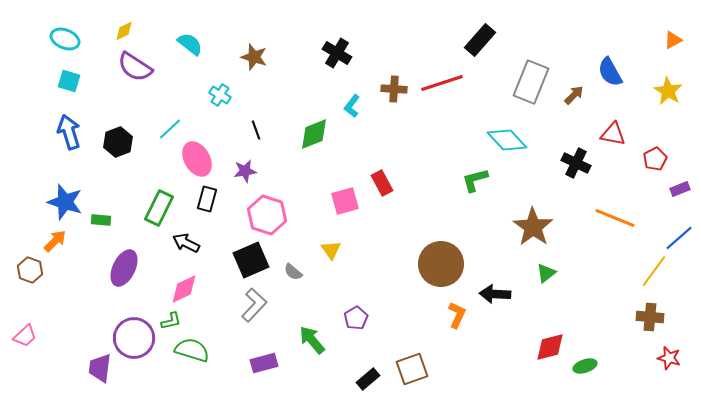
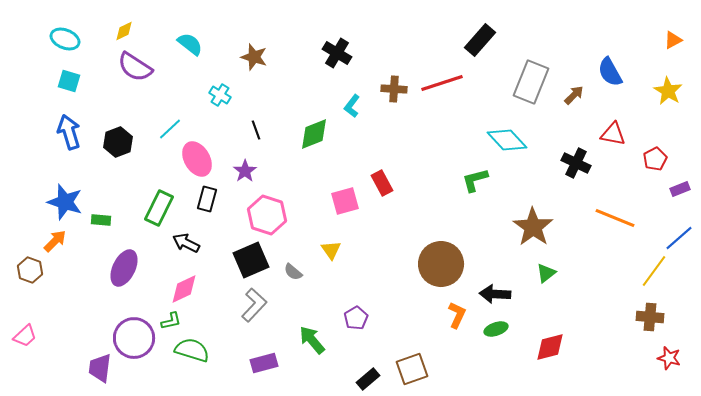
purple star at (245, 171): rotated 25 degrees counterclockwise
green ellipse at (585, 366): moved 89 px left, 37 px up
